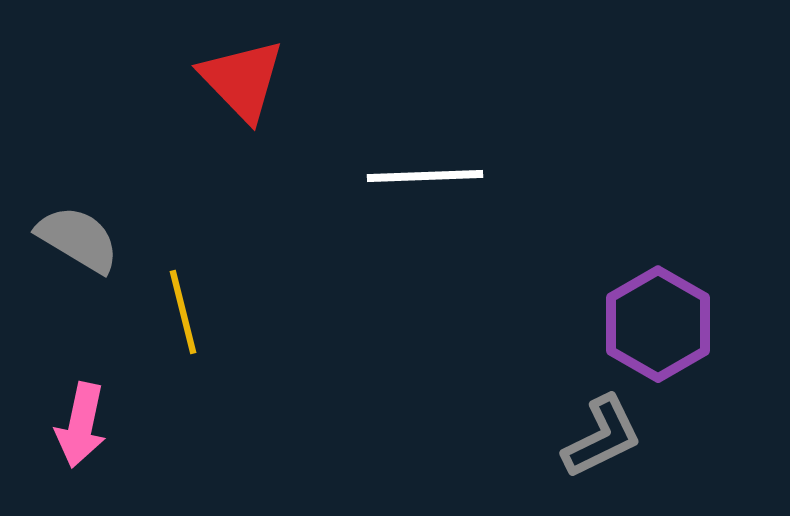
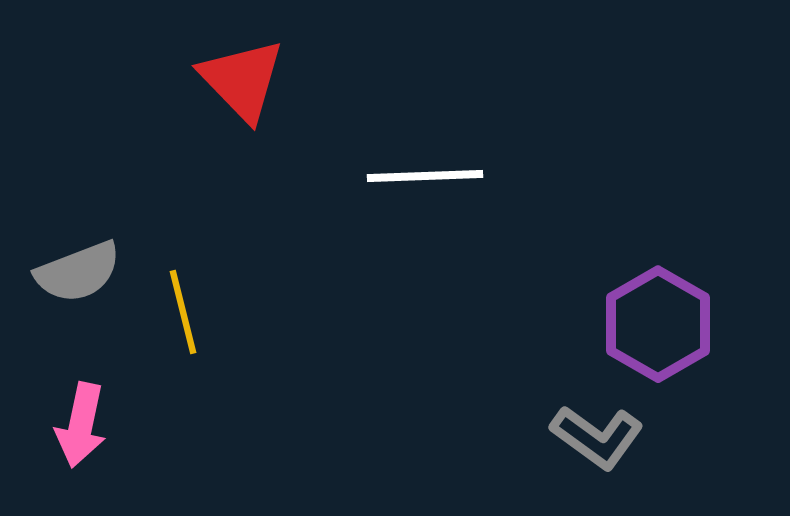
gray semicircle: moved 33 px down; rotated 128 degrees clockwise
gray L-shape: moved 5 px left; rotated 62 degrees clockwise
